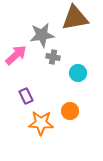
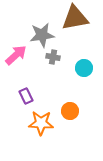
cyan circle: moved 6 px right, 5 px up
